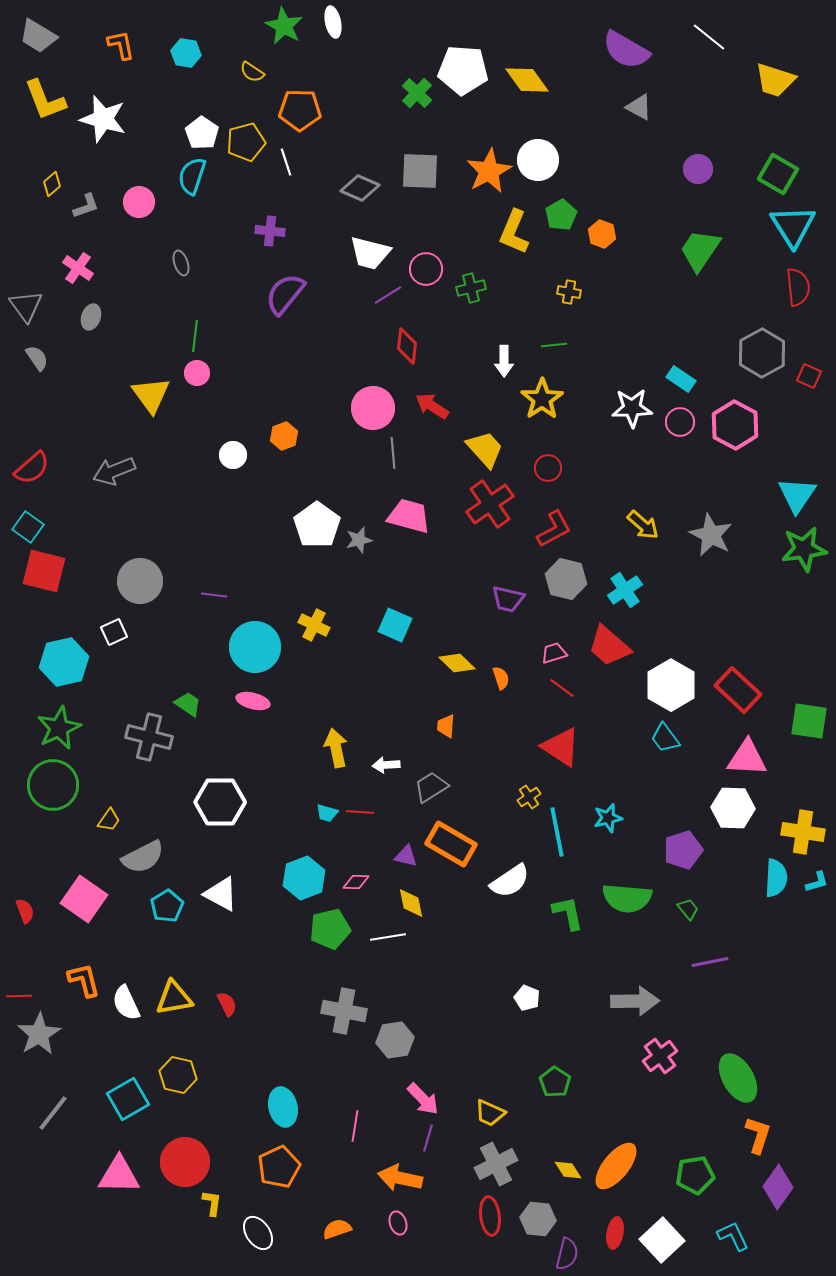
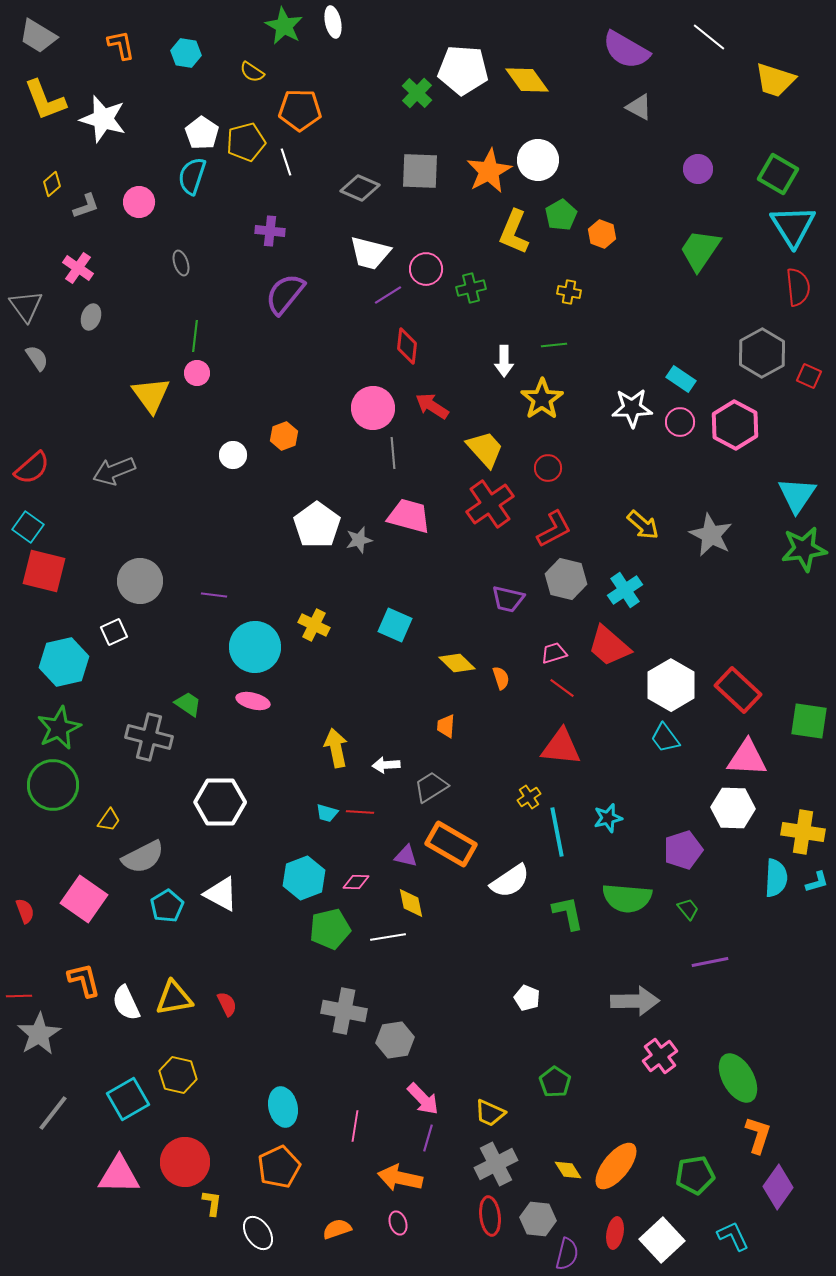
red triangle at (561, 747): rotated 27 degrees counterclockwise
